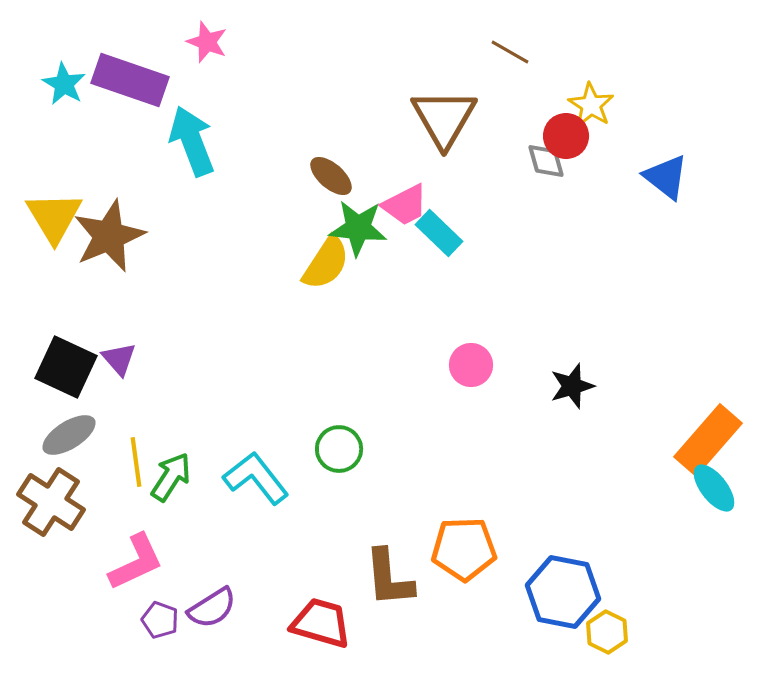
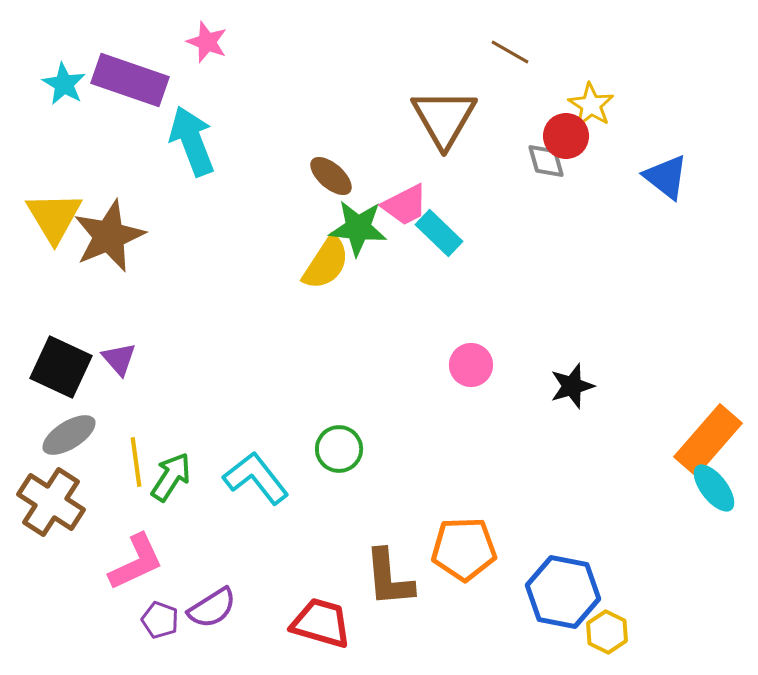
black square: moved 5 px left
